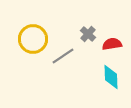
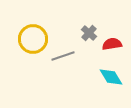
gray cross: moved 1 px right, 1 px up
gray line: rotated 15 degrees clockwise
cyan diamond: rotated 30 degrees counterclockwise
